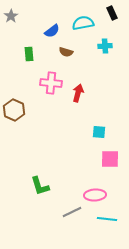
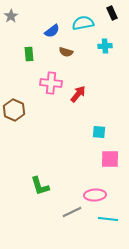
red arrow: moved 1 px down; rotated 24 degrees clockwise
cyan line: moved 1 px right
